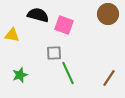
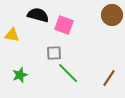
brown circle: moved 4 px right, 1 px down
green line: rotated 20 degrees counterclockwise
